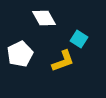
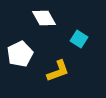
yellow L-shape: moved 5 px left, 10 px down
